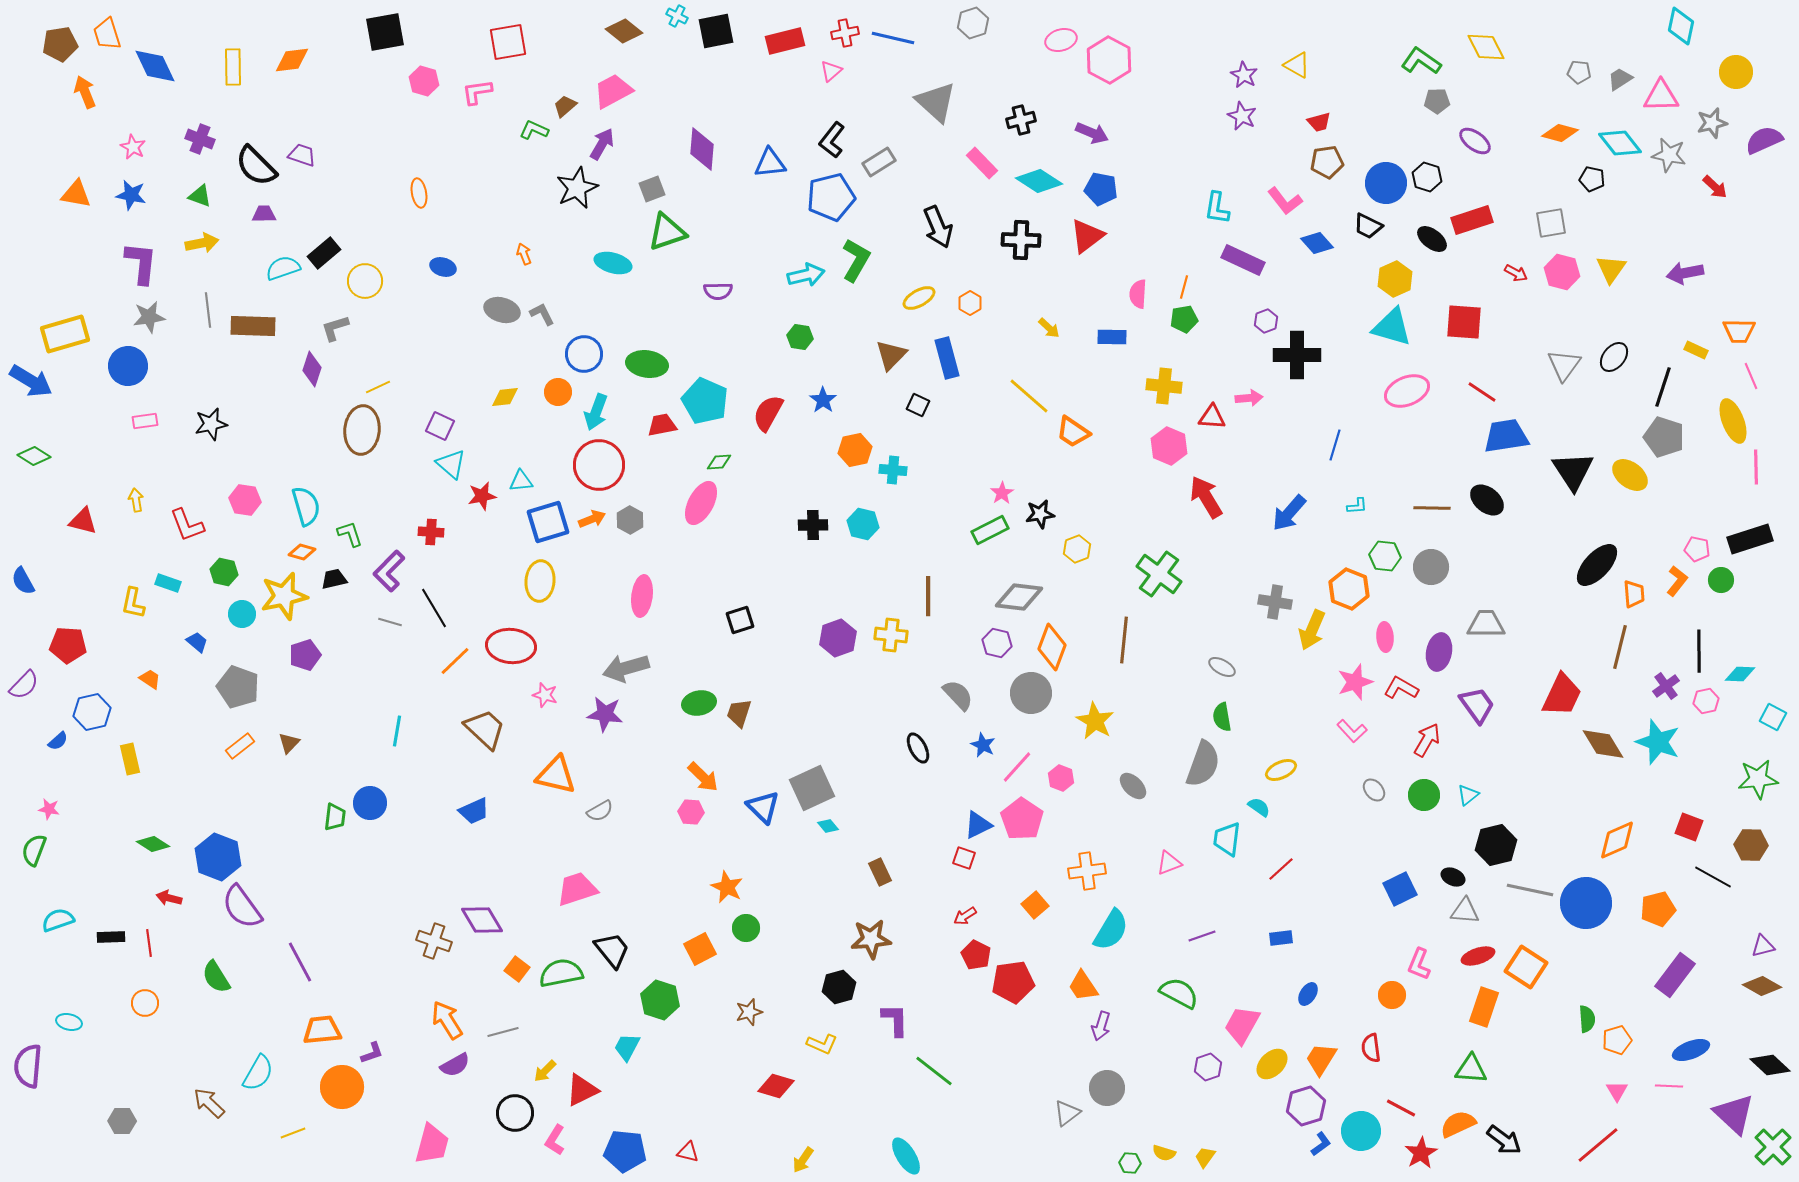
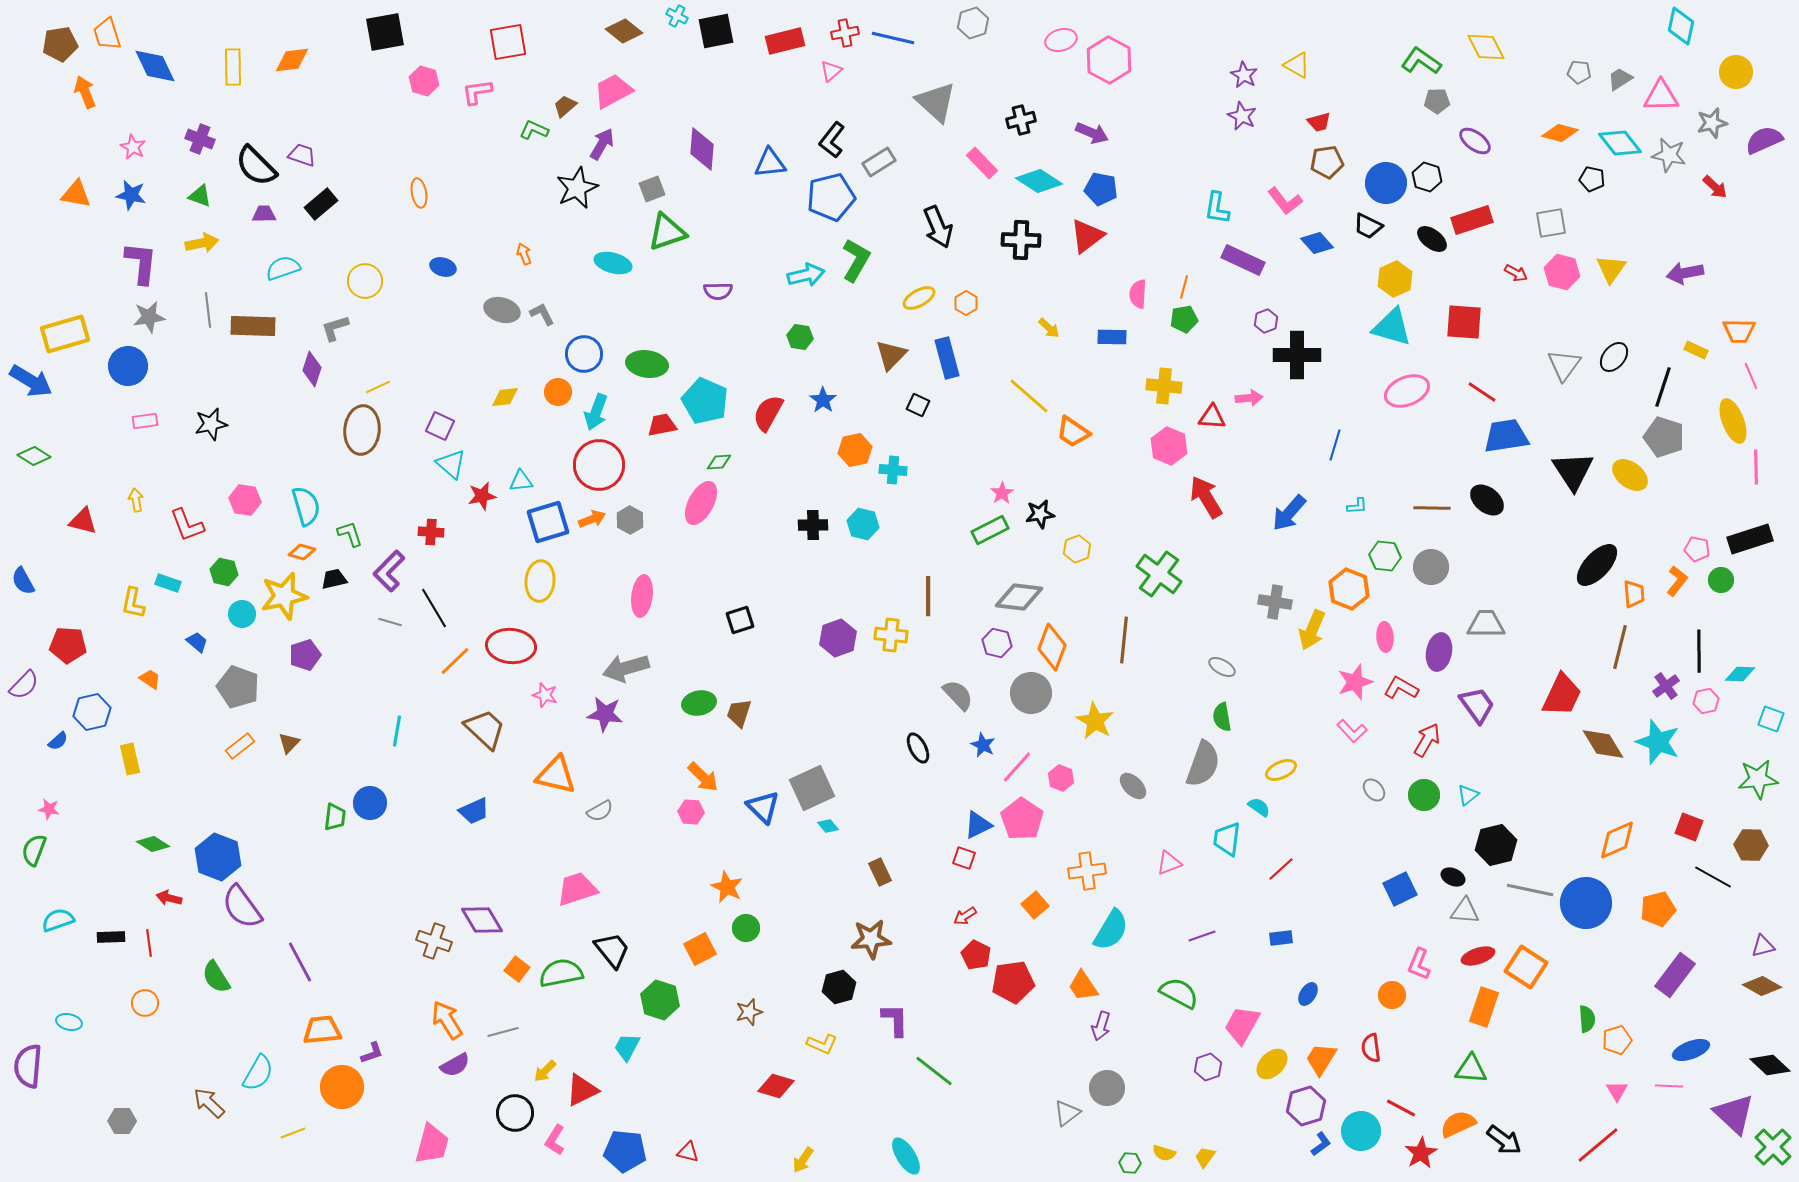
black rectangle at (324, 253): moved 3 px left, 49 px up
orange hexagon at (970, 303): moved 4 px left
cyan square at (1773, 717): moved 2 px left, 2 px down; rotated 8 degrees counterclockwise
